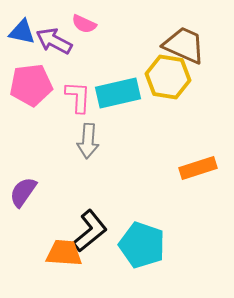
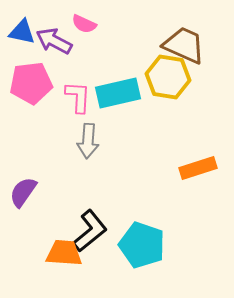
pink pentagon: moved 2 px up
